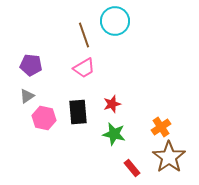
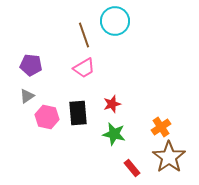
black rectangle: moved 1 px down
pink hexagon: moved 3 px right, 1 px up
